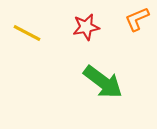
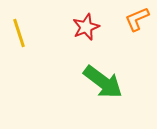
red star: rotated 12 degrees counterclockwise
yellow line: moved 8 px left; rotated 44 degrees clockwise
